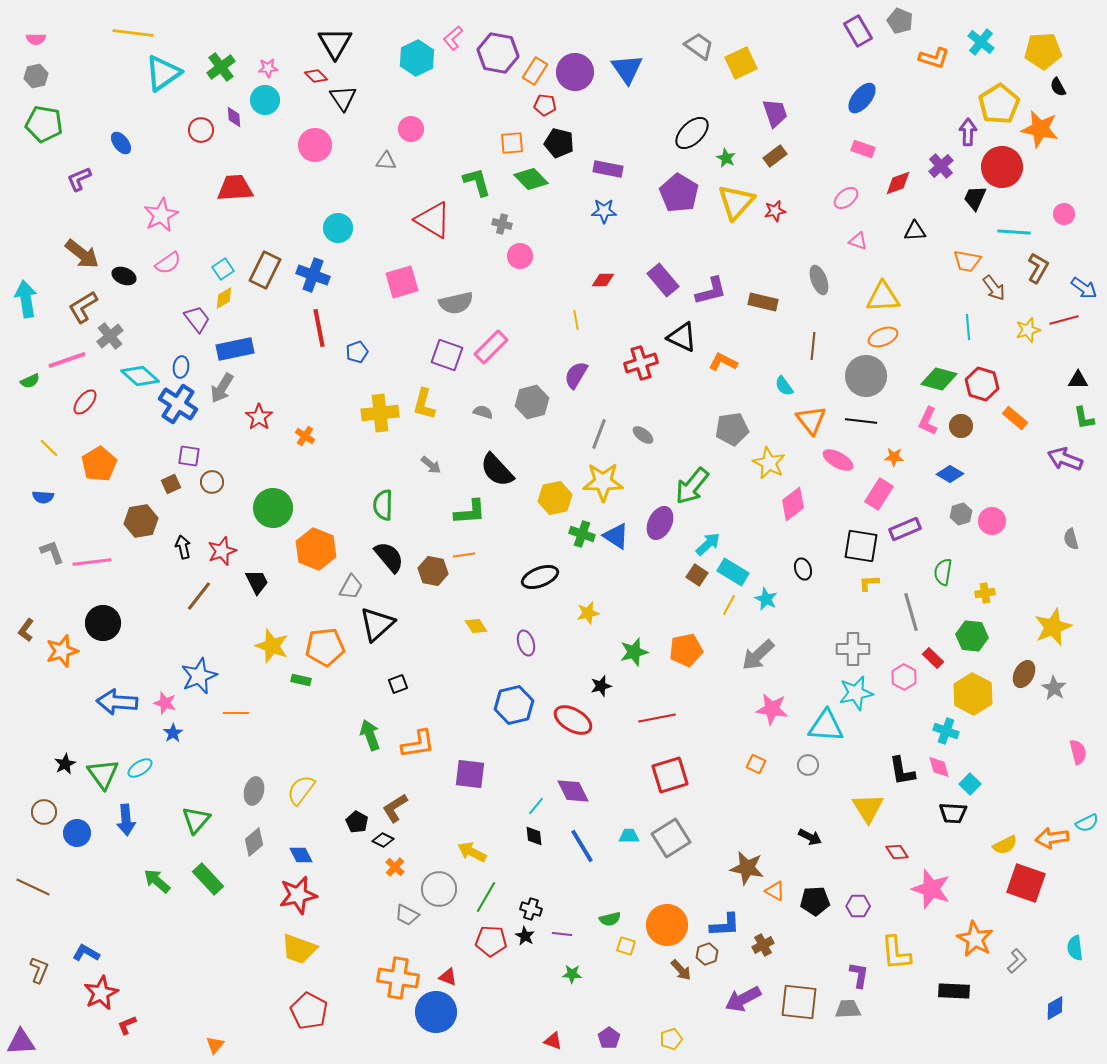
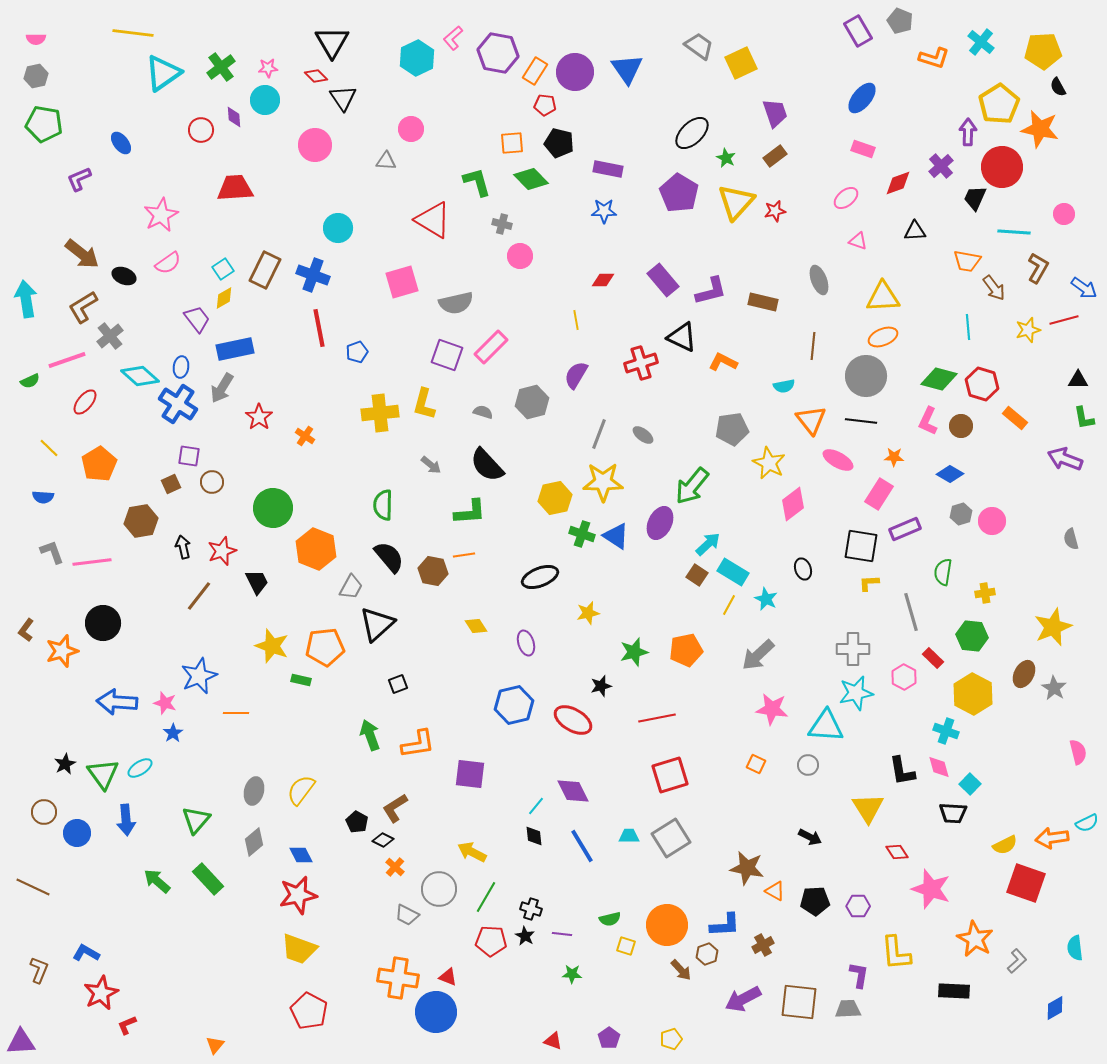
black triangle at (335, 43): moved 3 px left, 1 px up
cyan semicircle at (784, 386): rotated 65 degrees counterclockwise
black semicircle at (497, 470): moved 10 px left, 5 px up
